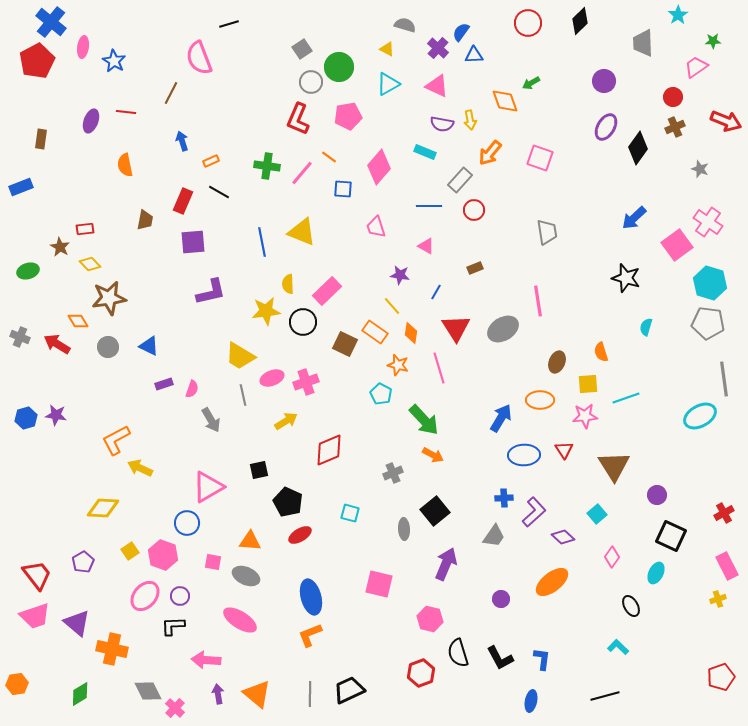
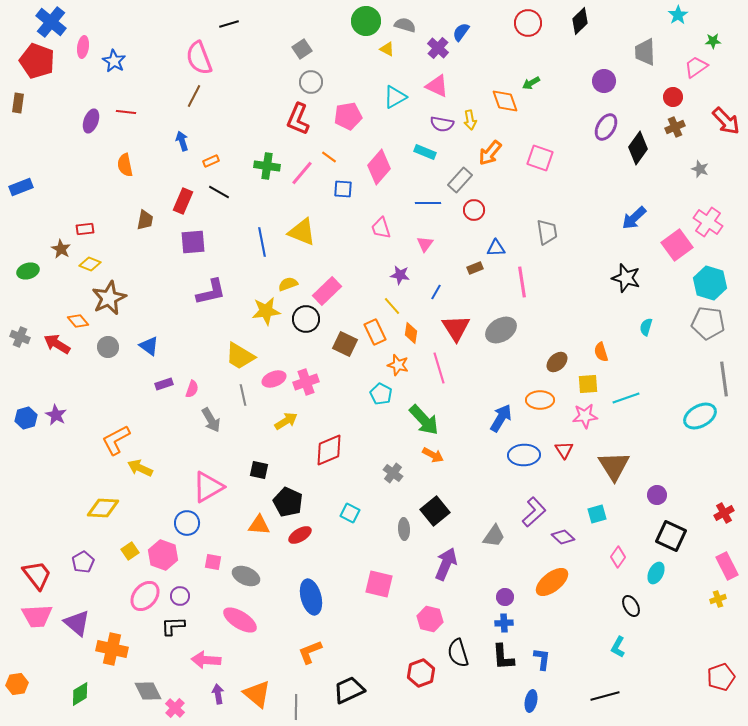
gray trapezoid at (643, 43): moved 2 px right, 9 px down
blue triangle at (474, 55): moved 22 px right, 193 px down
red pentagon at (37, 61): rotated 24 degrees counterclockwise
green circle at (339, 67): moved 27 px right, 46 px up
cyan triangle at (388, 84): moved 7 px right, 13 px down
brown line at (171, 93): moved 23 px right, 3 px down
red arrow at (726, 121): rotated 24 degrees clockwise
brown rectangle at (41, 139): moved 23 px left, 36 px up
blue line at (429, 206): moved 1 px left, 3 px up
pink trapezoid at (376, 227): moved 5 px right, 1 px down
pink triangle at (426, 246): moved 1 px left, 2 px up; rotated 36 degrees clockwise
brown star at (60, 247): moved 1 px right, 2 px down
yellow diamond at (90, 264): rotated 25 degrees counterclockwise
yellow semicircle at (288, 284): rotated 72 degrees clockwise
brown star at (109, 298): rotated 16 degrees counterclockwise
pink line at (538, 301): moved 16 px left, 19 px up
orange diamond at (78, 321): rotated 10 degrees counterclockwise
black circle at (303, 322): moved 3 px right, 3 px up
gray ellipse at (503, 329): moved 2 px left, 1 px down
orange rectangle at (375, 332): rotated 30 degrees clockwise
blue triangle at (149, 346): rotated 10 degrees clockwise
brown ellipse at (557, 362): rotated 25 degrees clockwise
pink ellipse at (272, 378): moved 2 px right, 1 px down
purple star at (56, 415): rotated 20 degrees clockwise
black square at (259, 470): rotated 24 degrees clockwise
gray cross at (393, 473): rotated 30 degrees counterclockwise
blue cross at (504, 498): moved 125 px down
cyan square at (350, 513): rotated 12 degrees clockwise
cyan square at (597, 514): rotated 24 degrees clockwise
orange triangle at (250, 541): moved 9 px right, 16 px up
pink diamond at (612, 557): moved 6 px right
purple circle at (501, 599): moved 4 px right, 2 px up
pink trapezoid at (35, 616): moved 2 px right; rotated 16 degrees clockwise
orange L-shape at (310, 635): moved 17 px down
cyan L-shape at (618, 647): rotated 105 degrees counterclockwise
black L-shape at (500, 658): moved 3 px right, 1 px up; rotated 24 degrees clockwise
gray line at (310, 694): moved 14 px left, 13 px down
